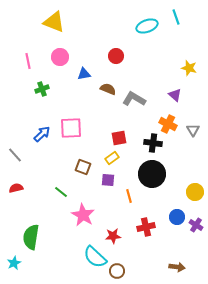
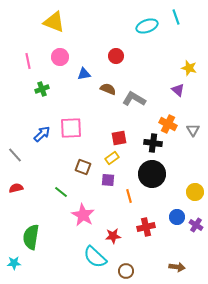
purple triangle: moved 3 px right, 5 px up
cyan star: rotated 24 degrees clockwise
brown circle: moved 9 px right
